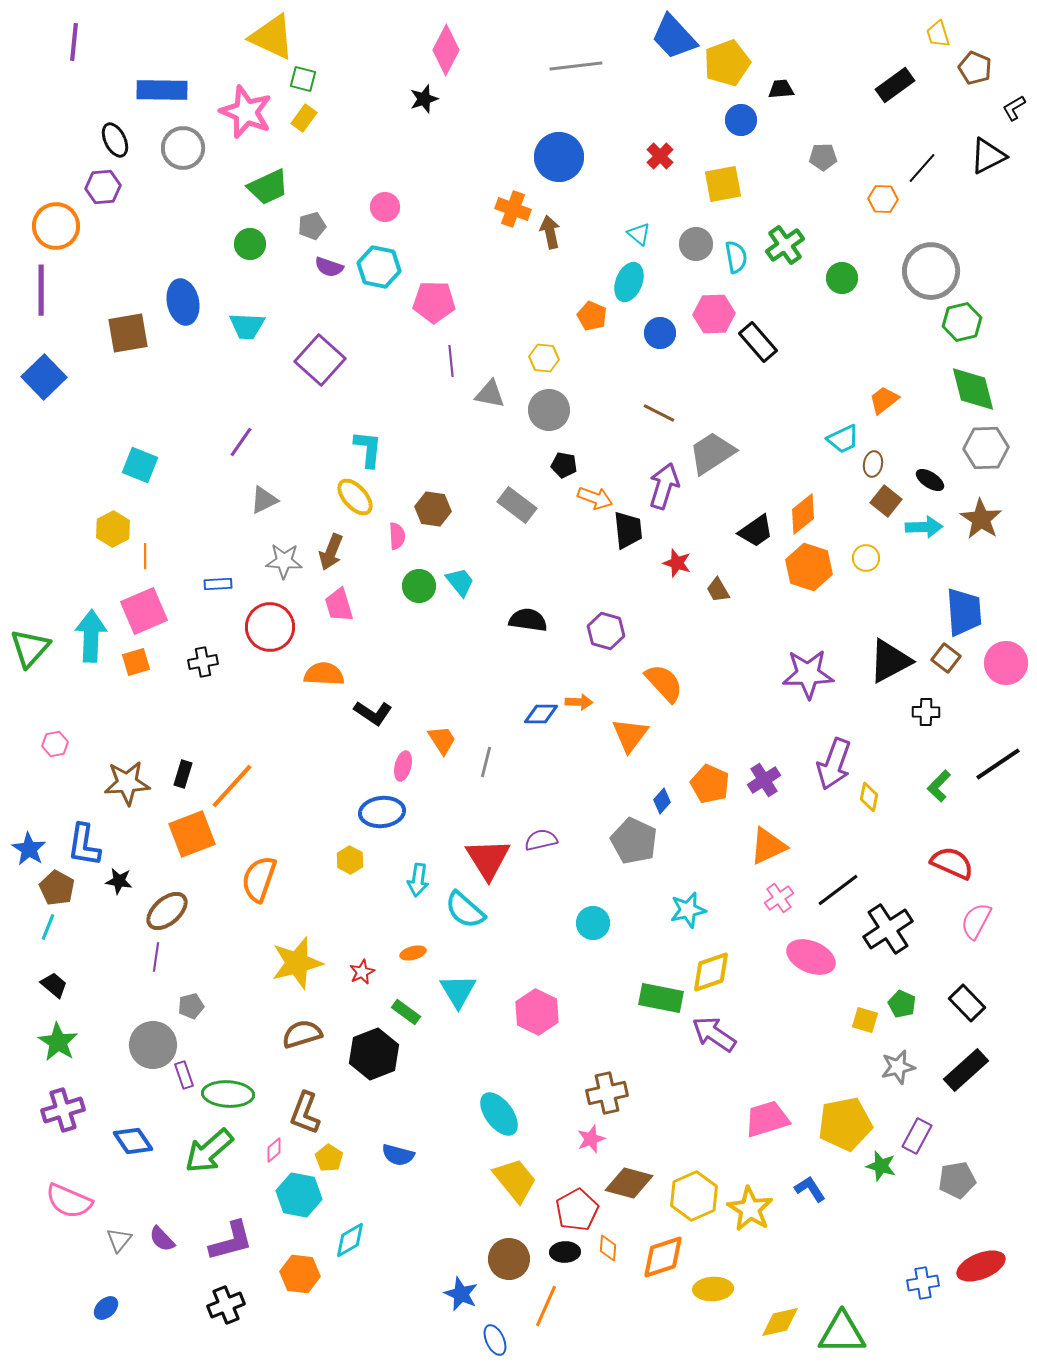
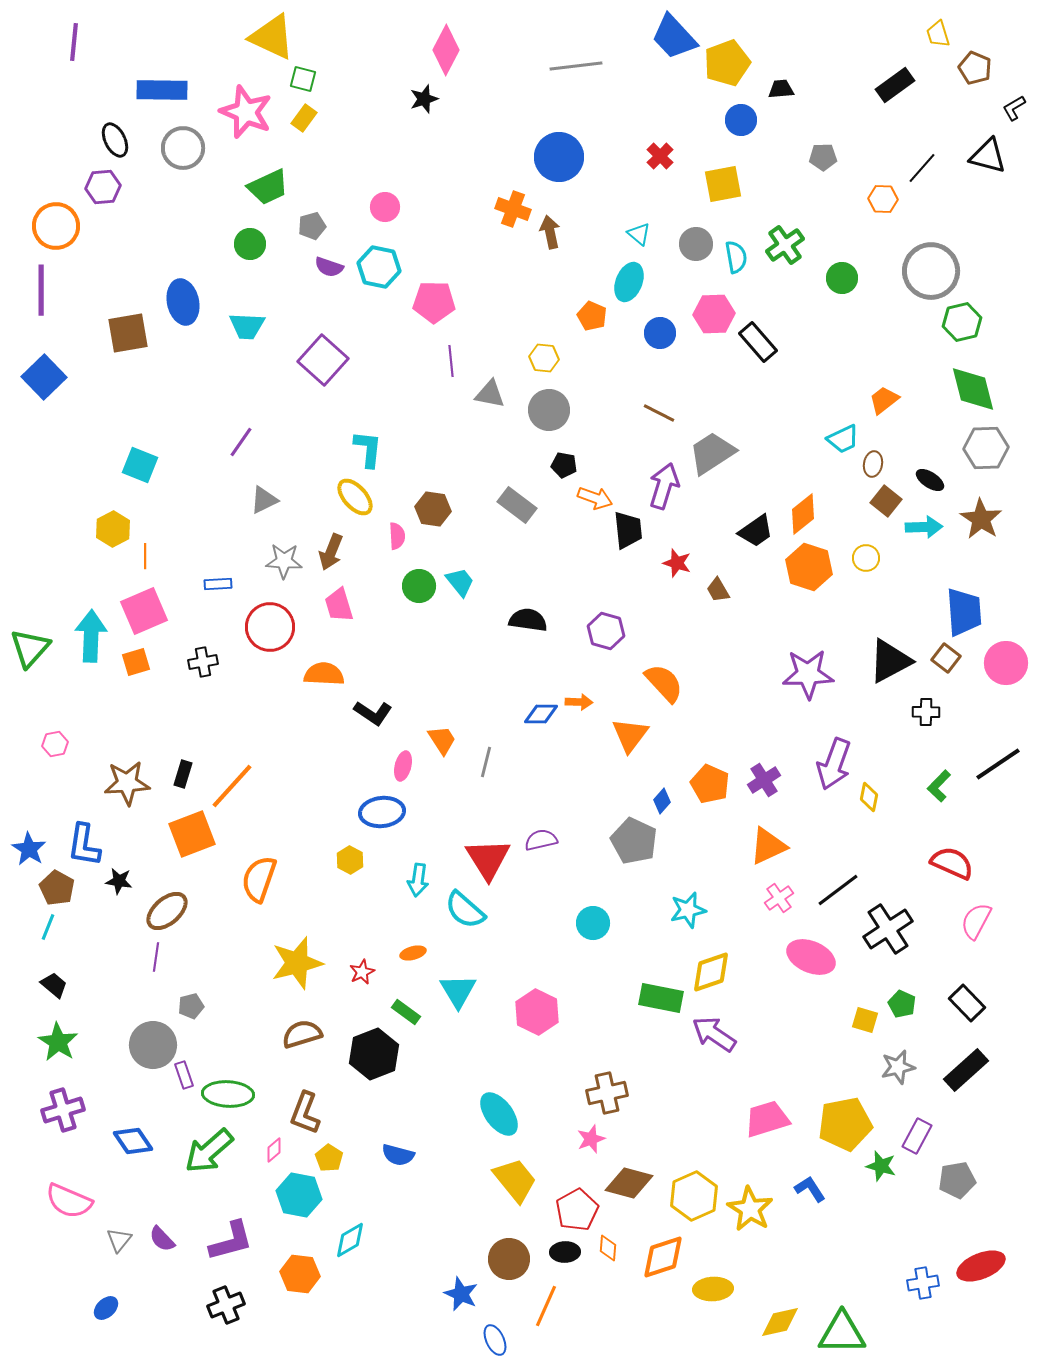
black triangle at (988, 156): rotated 42 degrees clockwise
purple square at (320, 360): moved 3 px right
